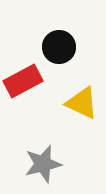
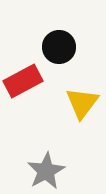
yellow triangle: rotated 42 degrees clockwise
gray star: moved 3 px right, 7 px down; rotated 15 degrees counterclockwise
